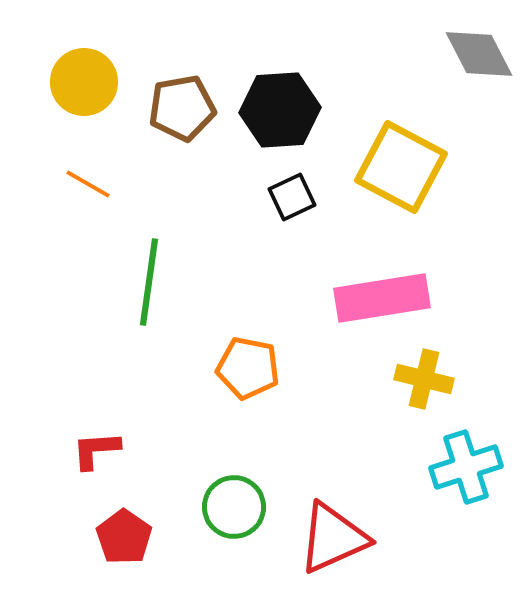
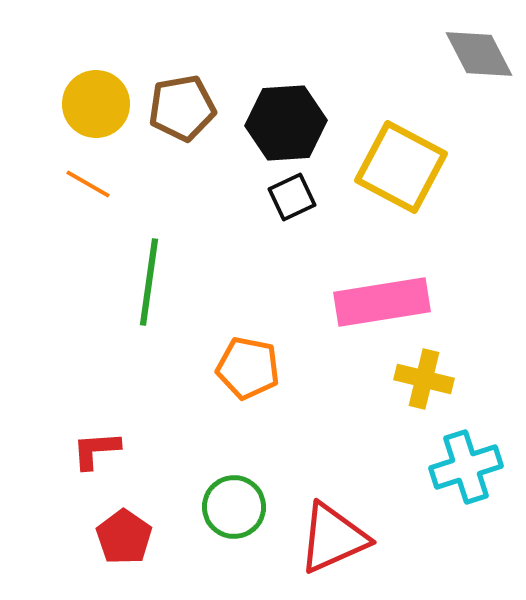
yellow circle: moved 12 px right, 22 px down
black hexagon: moved 6 px right, 13 px down
pink rectangle: moved 4 px down
